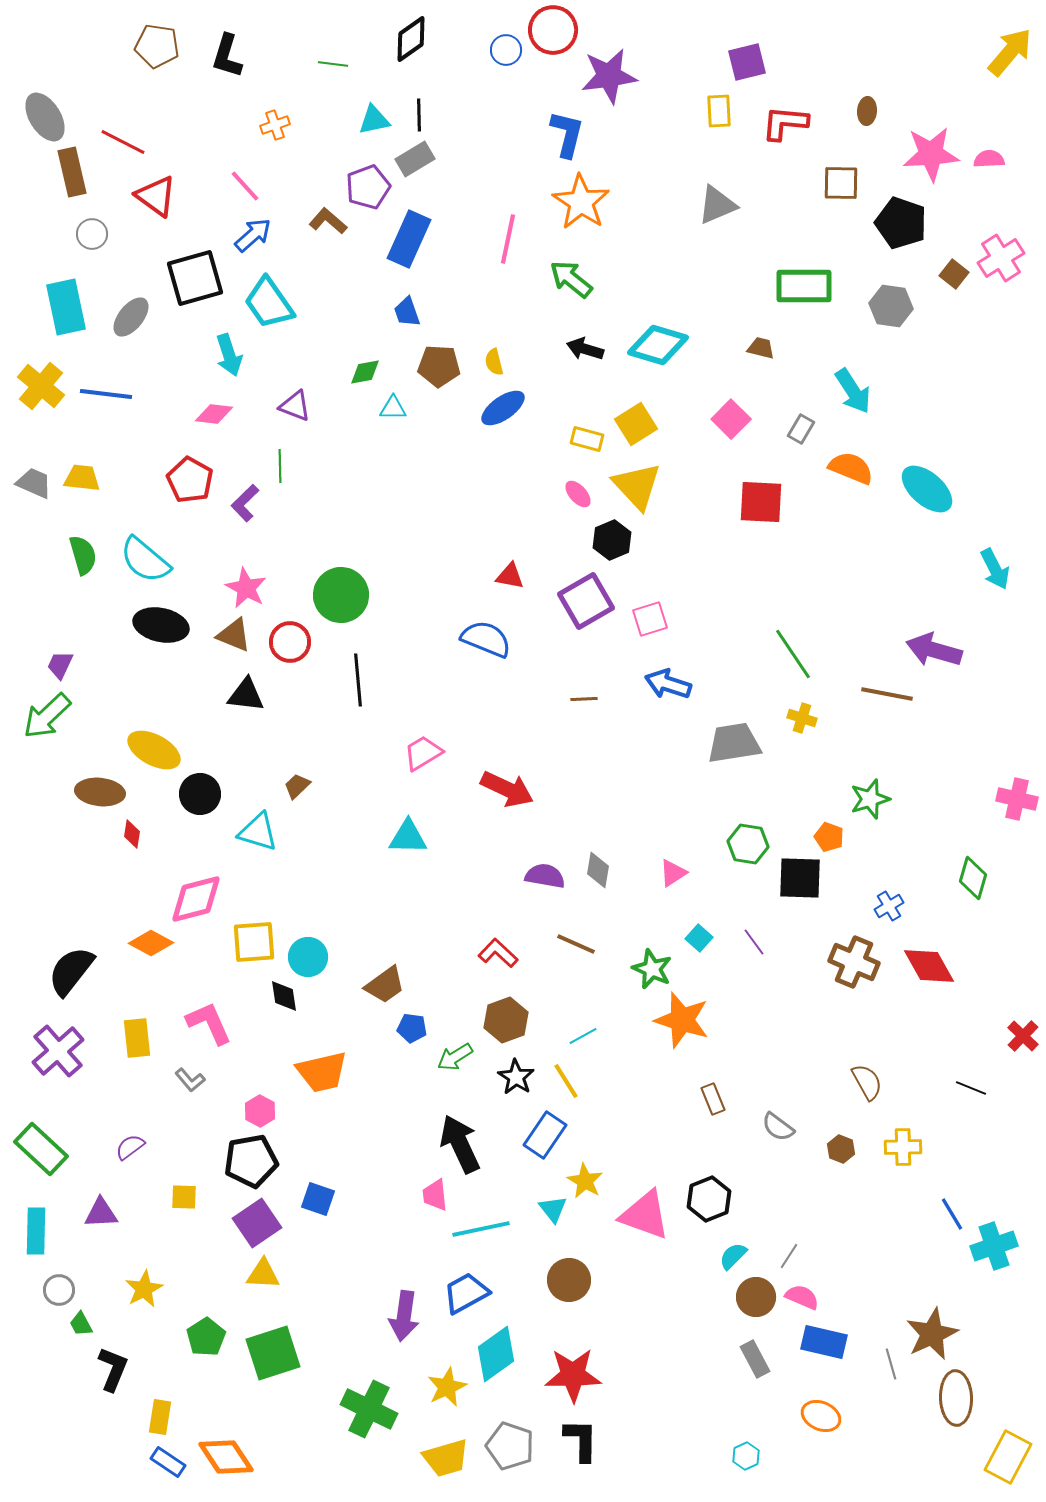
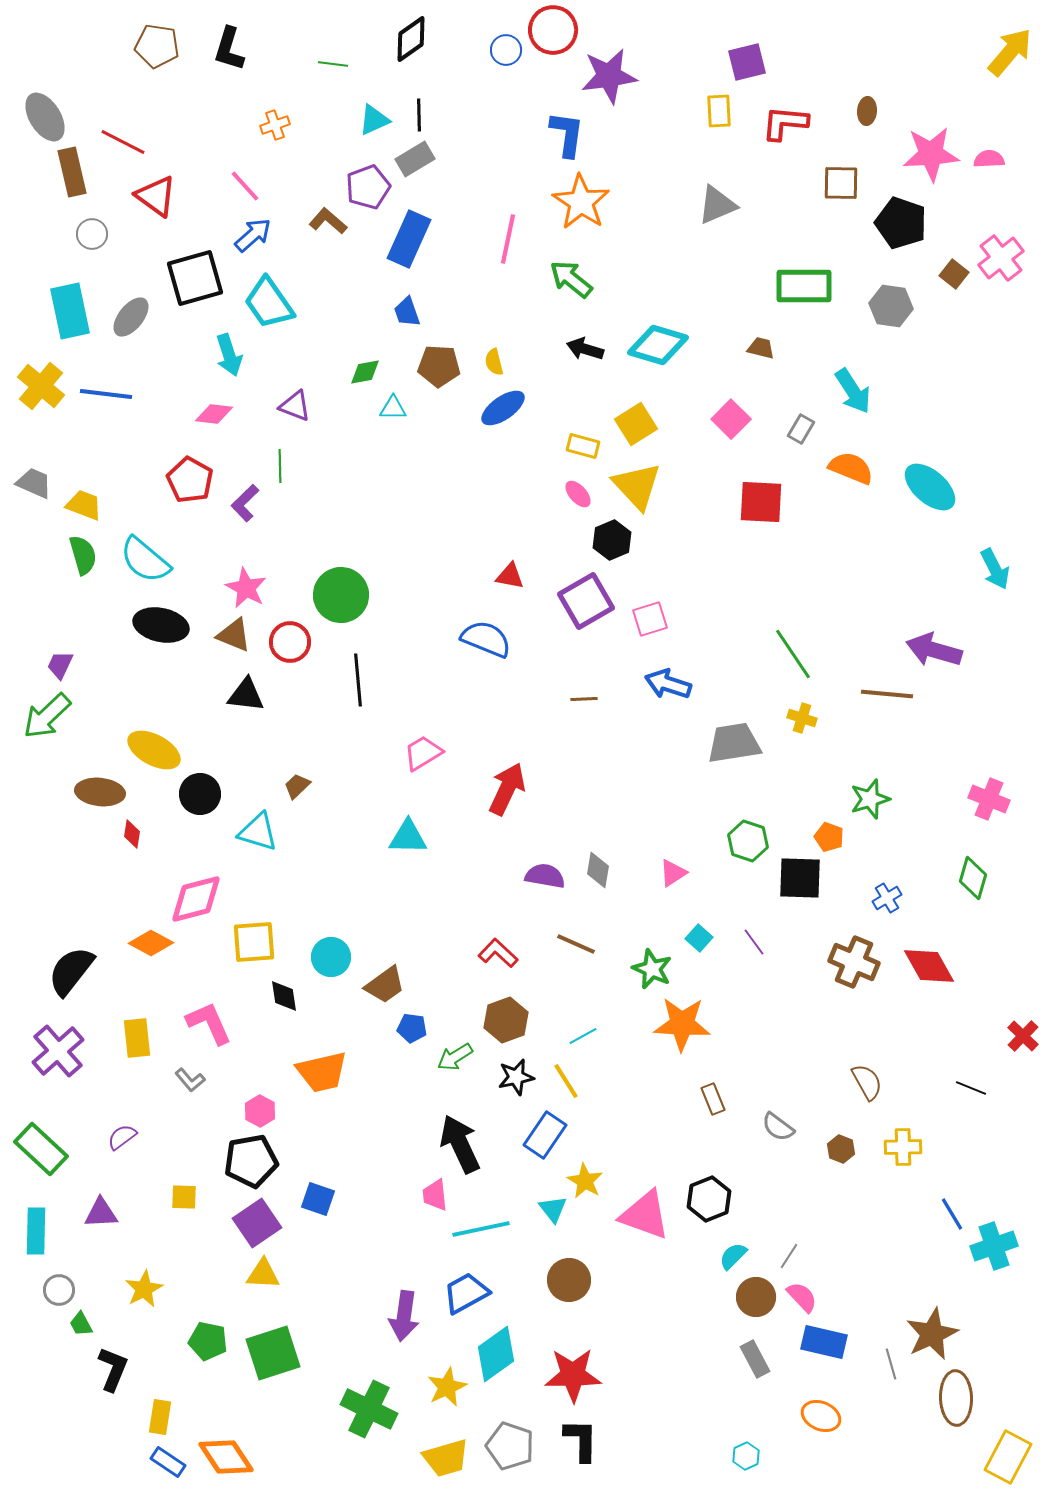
black L-shape at (227, 56): moved 2 px right, 7 px up
cyan triangle at (374, 120): rotated 12 degrees counterclockwise
blue L-shape at (567, 134): rotated 6 degrees counterclockwise
pink cross at (1001, 258): rotated 6 degrees counterclockwise
cyan rectangle at (66, 307): moved 4 px right, 4 px down
yellow rectangle at (587, 439): moved 4 px left, 7 px down
yellow trapezoid at (82, 478): moved 2 px right, 27 px down; rotated 15 degrees clockwise
cyan ellipse at (927, 489): moved 3 px right, 2 px up
brown line at (887, 694): rotated 6 degrees counterclockwise
red arrow at (507, 789): rotated 90 degrees counterclockwise
pink cross at (1017, 799): moved 28 px left; rotated 9 degrees clockwise
green hexagon at (748, 844): moved 3 px up; rotated 9 degrees clockwise
blue cross at (889, 906): moved 2 px left, 8 px up
cyan circle at (308, 957): moved 23 px right
orange star at (682, 1020): moved 4 px down; rotated 14 degrees counterclockwise
black star at (516, 1077): rotated 27 degrees clockwise
purple semicircle at (130, 1147): moved 8 px left, 10 px up
pink semicircle at (802, 1297): rotated 24 degrees clockwise
green pentagon at (206, 1337): moved 2 px right, 4 px down; rotated 27 degrees counterclockwise
